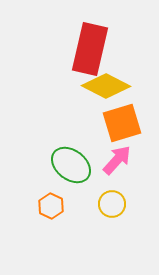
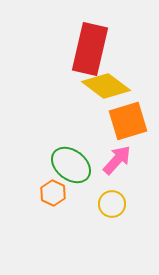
yellow diamond: rotated 9 degrees clockwise
orange square: moved 6 px right, 2 px up
orange hexagon: moved 2 px right, 13 px up
